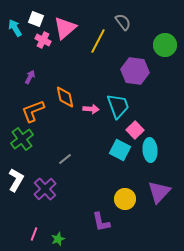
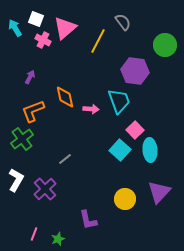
cyan trapezoid: moved 1 px right, 5 px up
cyan square: rotated 15 degrees clockwise
purple L-shape: moved 13 px left, 2 px up
